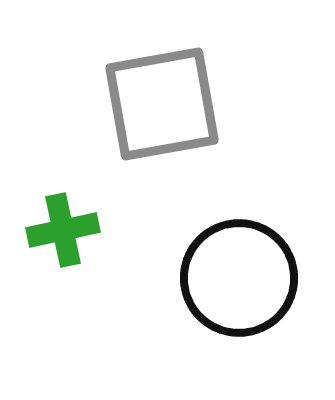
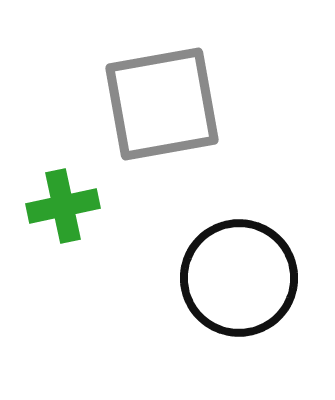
green cross: moved 24 px up
